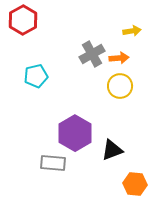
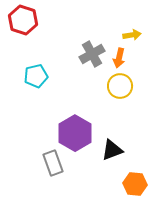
red hexagon: rotated 12 degrees counterclockwise
yellow arrow: moved 4 px down
orange arrow: rotated 108 degrees clockwise
gray rectangle: rotated 65 degrees clockwise
